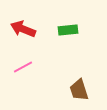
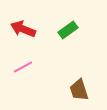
green rectangle: rotated 30 degrees counterclockwise
